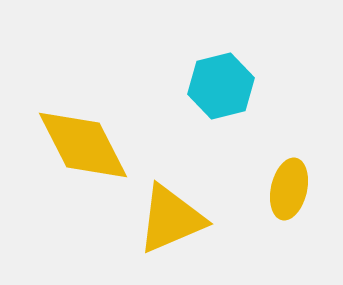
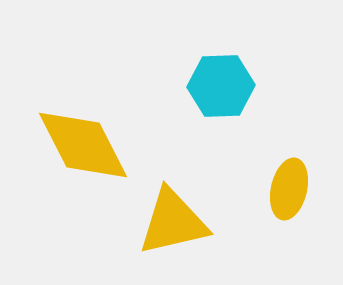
cyan hexagon: rotated 12 degrees clockwise
yellow triangle: moved 2 px right, 3 px down; rotated 10 degrees clockwise
